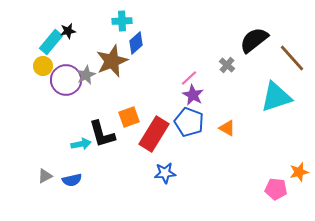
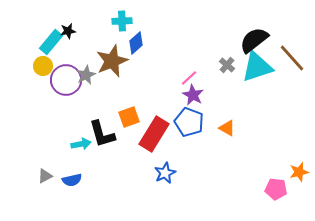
cyan triangle: moved 19 px left, 30 px up
blue star: rotated 20 degrees counterclockwise
